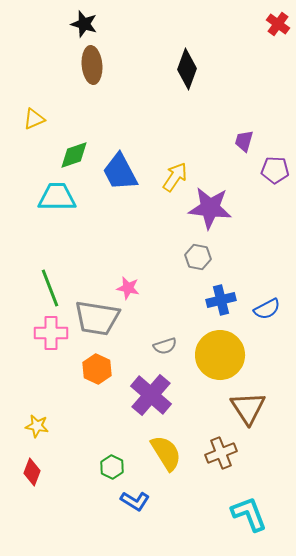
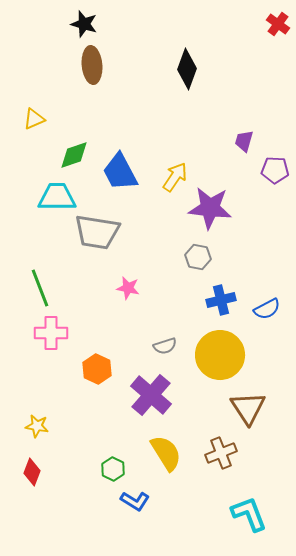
green line: moved 10 px left
gray trapezoid: moved 86 px up
green hexagon: moved 1 px right, 2 px down
